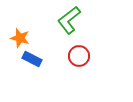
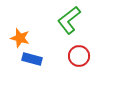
blue rectangle: rotated 12 degrees counterclockwise
